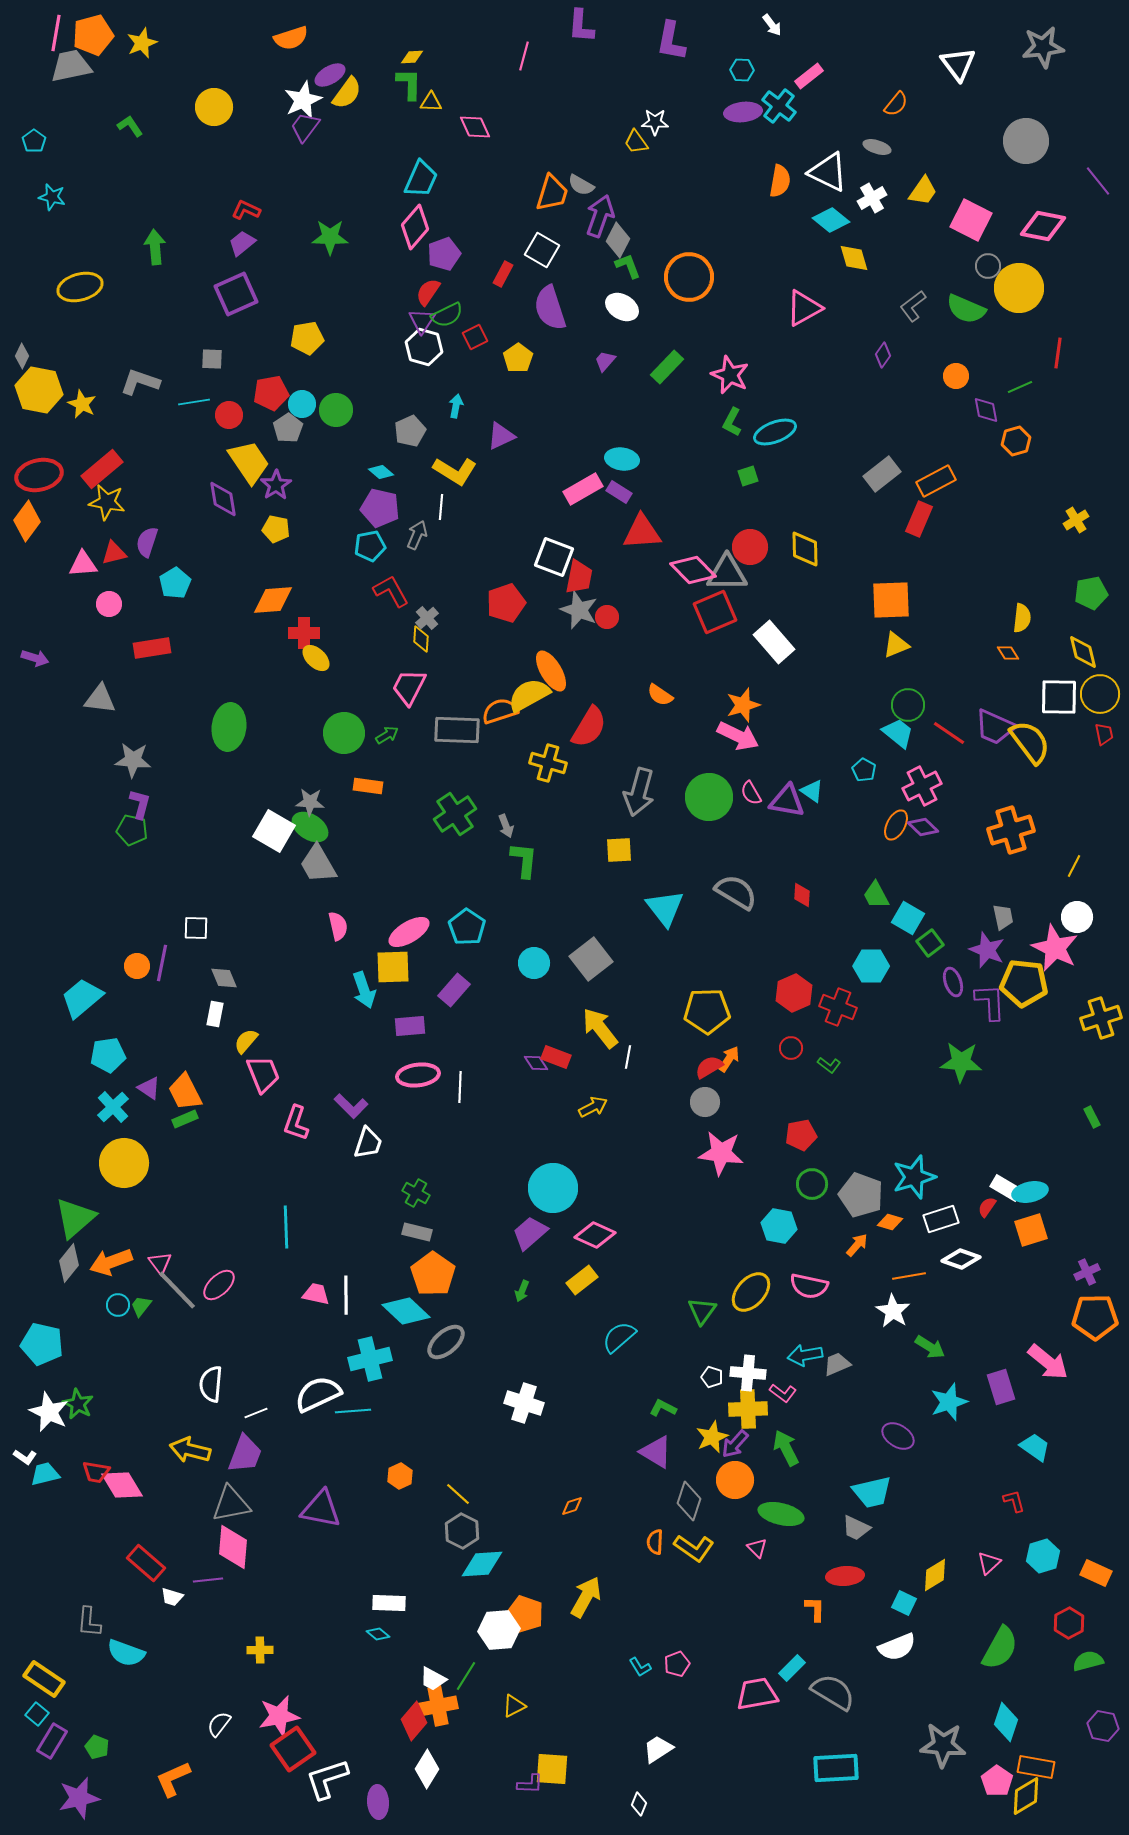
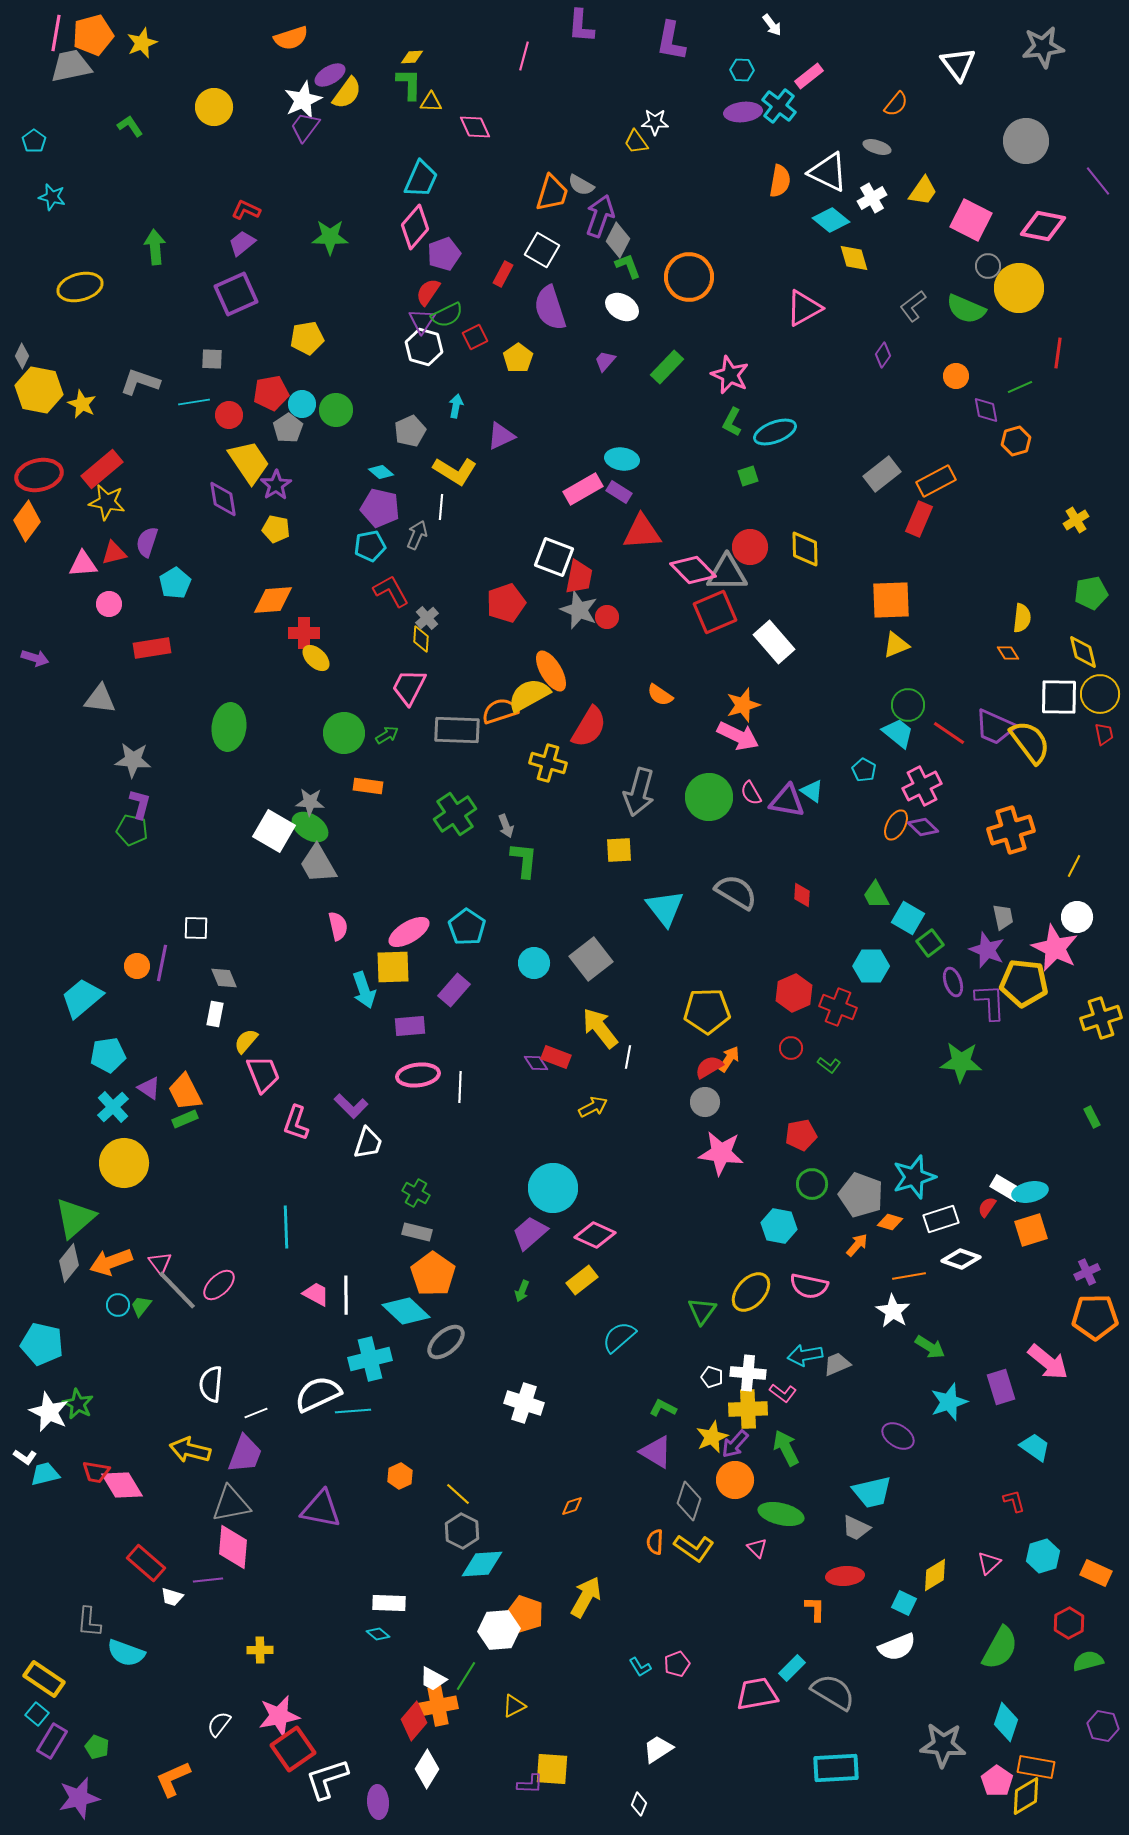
pink trapezoid at (316, 1294): rotated 16 degrees clockwise
